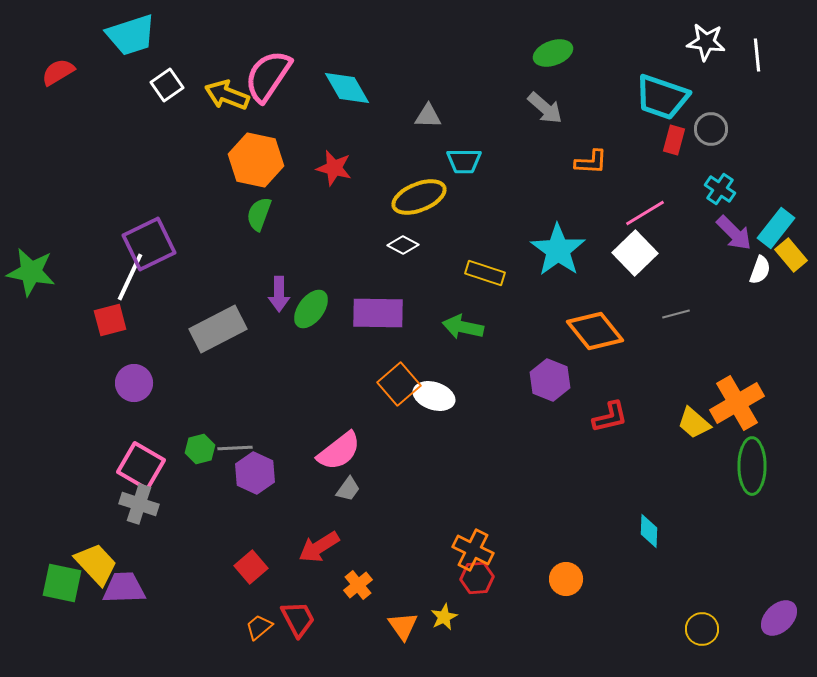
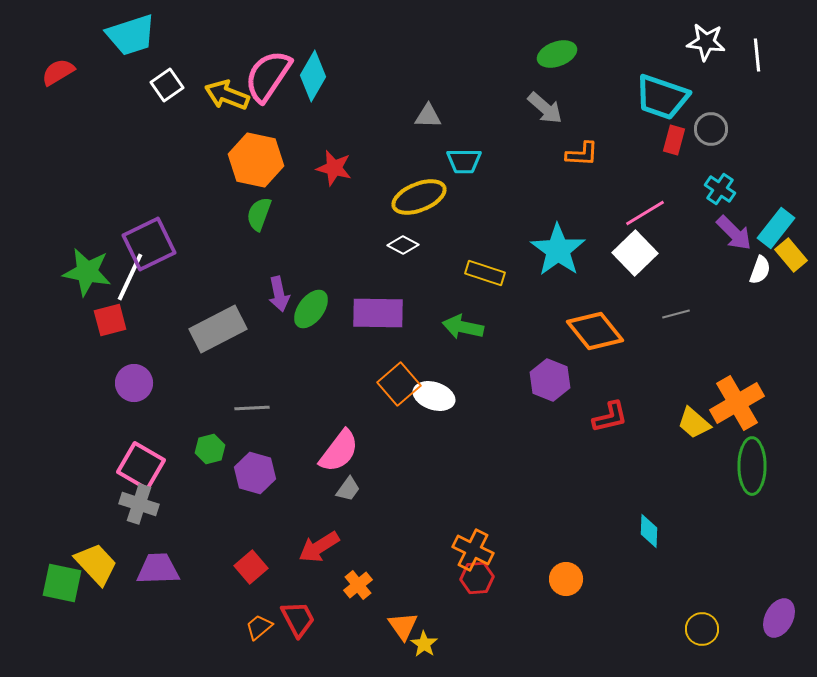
green ellipse at (553, 53): moved 4 px right, 1 px down
cyan diamond at (347, 88): moved 34 px left, 12 px up; rotated 60 degrees clockwise
orange L-shape at (591, 162): moved 9 px left, 8 px up
green star at (31, 272): moved 56 px right
purple arrow at (279, 294): rotated 12 degrees counterclockwise
gray line at (235, 448): moved 17 px right, 40 px up
green hexagon at (200, 449): moved 10 px right
pink semicircle at (339, 451): rotated 15 degrees counterclockwise
purple hexagon at (255, 473): rotated 9 degrees counterclockwise
purple trapezoid at (124, 588): moved 34 px right, 19 px up
yellow star at (444, 617): moved 20 px left, 27 px down; rotated 12 degrees counterclockwise
purple ellipse at (779, 618): rotated 18 degrees counterclockwise
